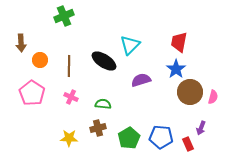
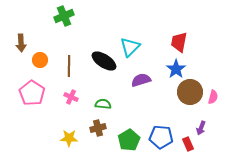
cyan triangle: moved 2 px down
green pentagon: moved 2 px down
